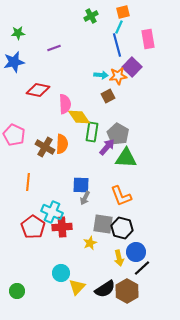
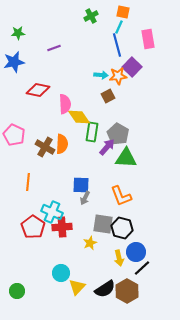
orange square: rotated 24 degrees clockwise
